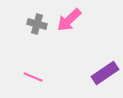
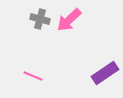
gray cross: moved 3 px right, 5 px up
pink line: moved 1 px up
